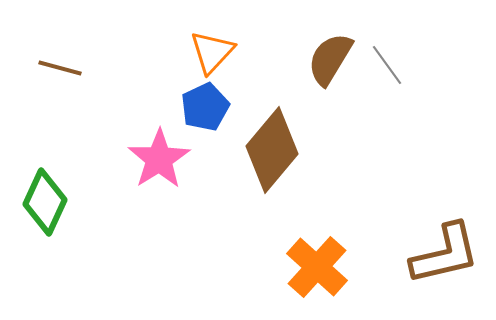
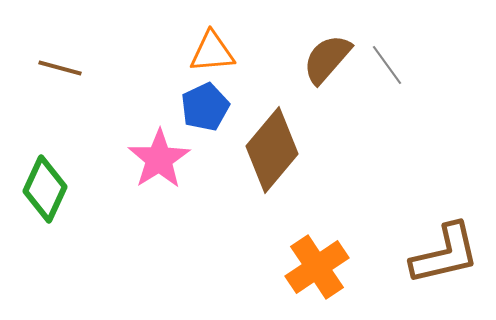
orange triangle: rotated 42 degrees clockwise
brown semicircle: moved 3 px left; rotated 10 degrees clockwise
green diamond: moved 13 px up
orange cross: rotated 14 degrees clockwise
